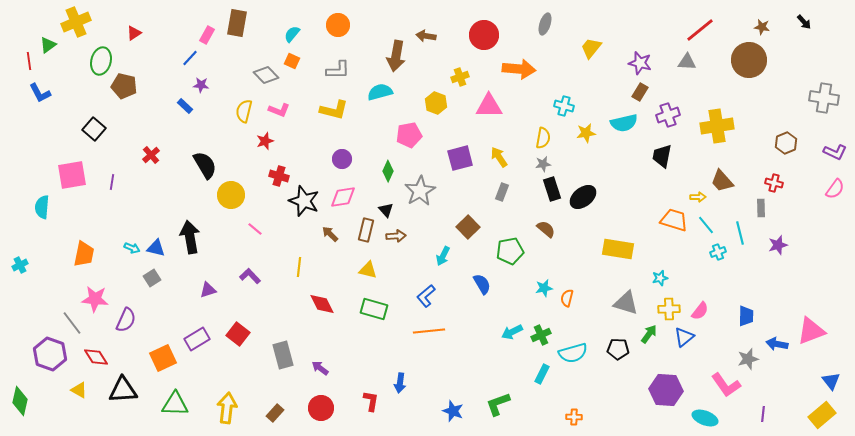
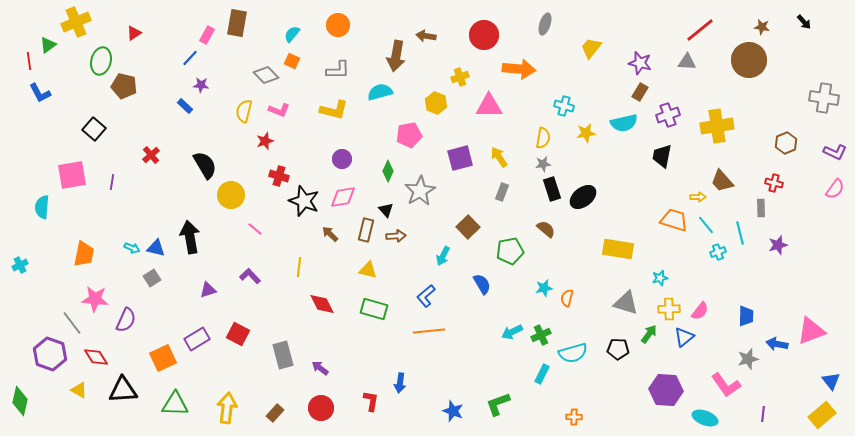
red square at (238, 334): rotated 10 degrees counterclockwise
